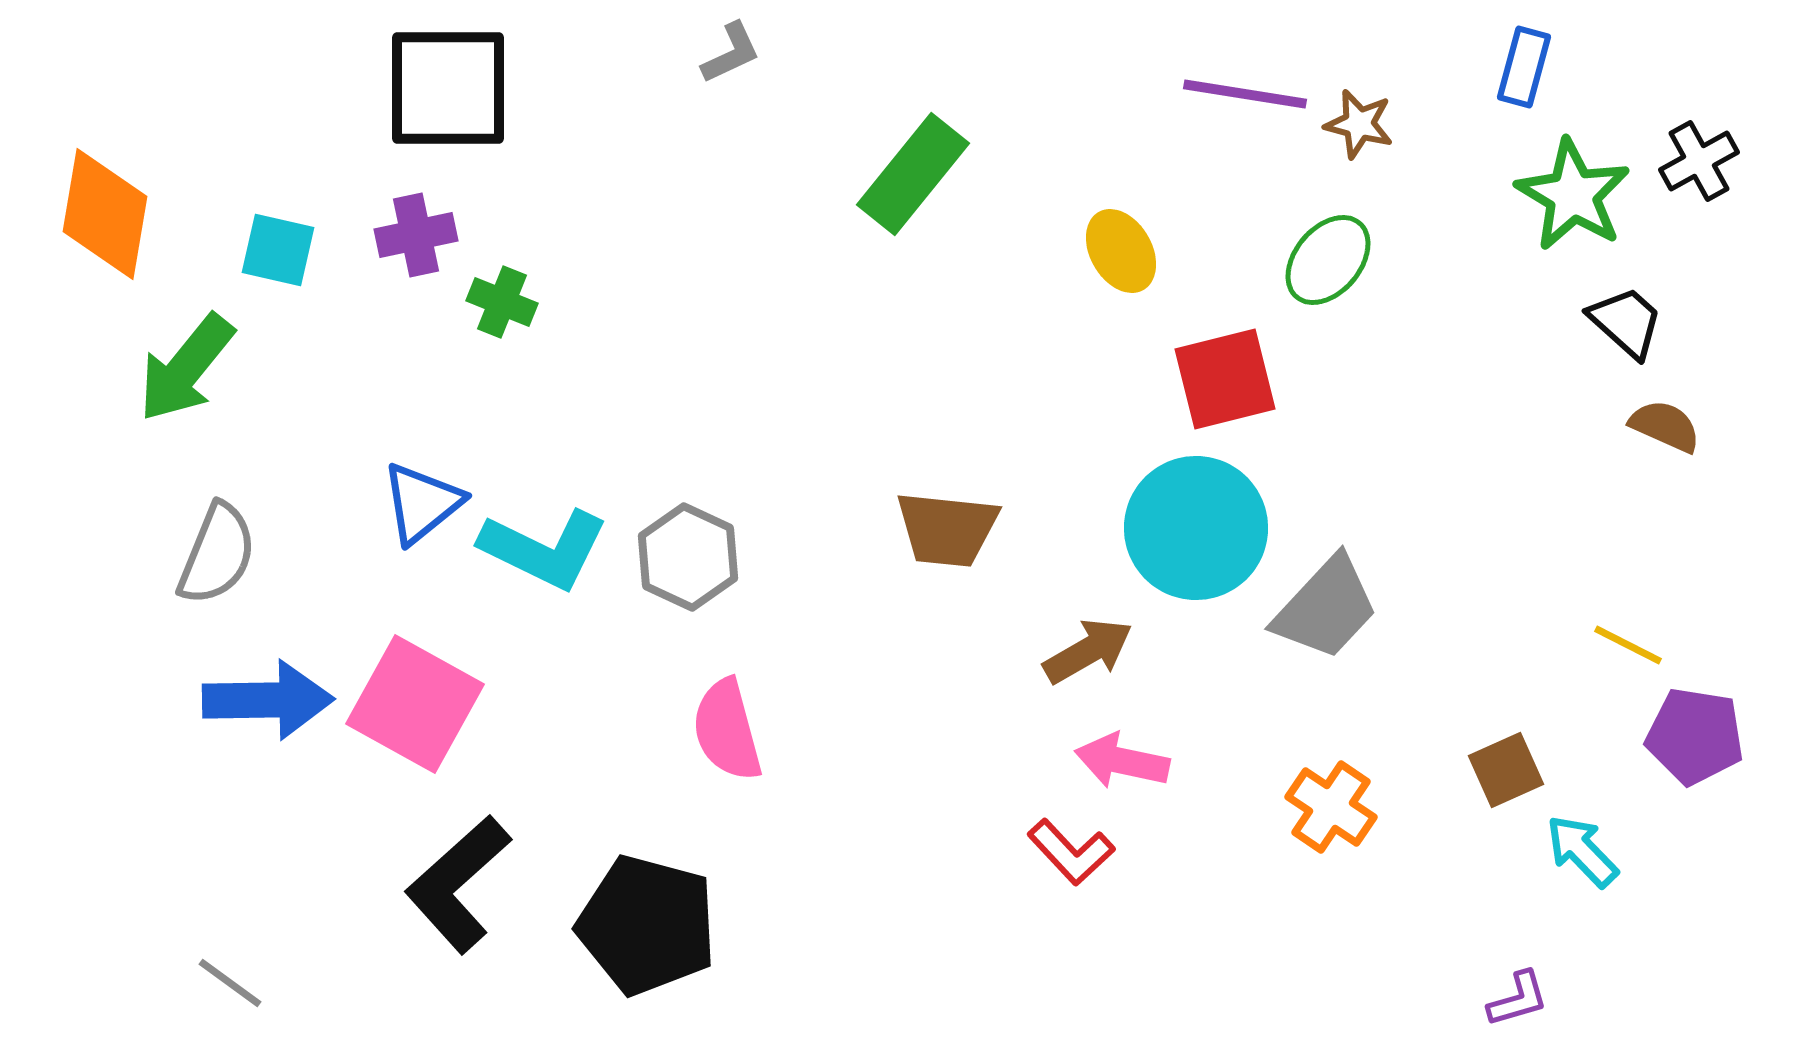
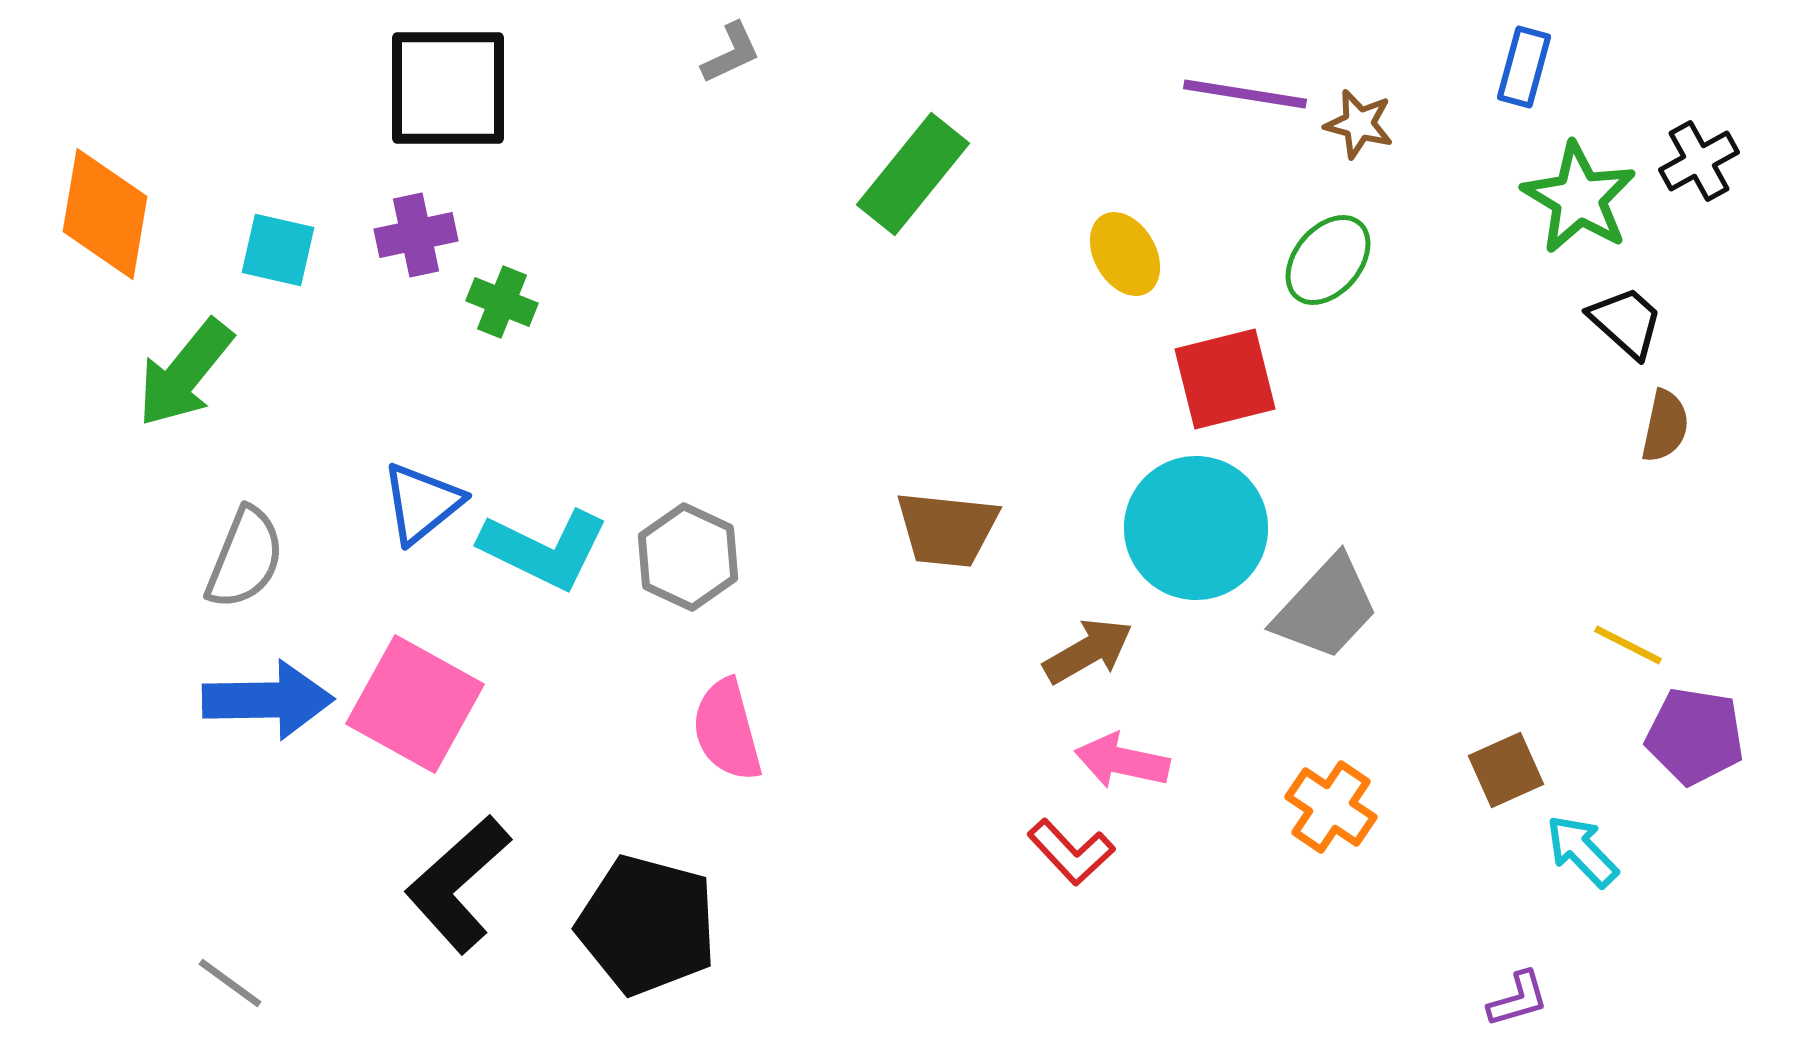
green star: moved 6 px right, 3 px down
yellow ellipse: moved 4 px right, 3 px down
green arrow: moved 1 px left, 5 px down
brown semicircle: rotated 78 degrees clockwise
gray semicircle: moved 28 px right, 4 px down
